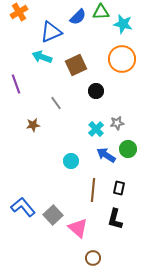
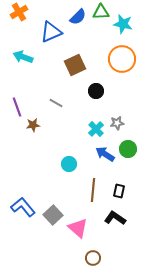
cyan arrow: moved 19 px left
brown square: moved 1 px left
purple line: moved 1 px right, 23 px down
gray line: rotated 24 degrees counterclockwise
blue arrow: moved 1 px left, 1 px up
cyan circle: moved 2 px left, 3 px down
black rectangle: moved 3 px down
black L-shape: moved 1 px up; rotated 110 degrees clockwise
